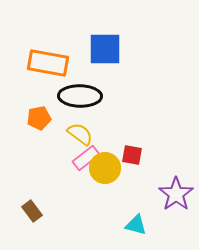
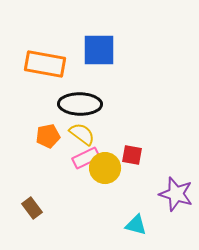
blue square: moved 6 px left, 1 px down
orange rectangle: moved 3 px left, 1 px down
black ellipse: moved 8 px down
orange pentagon: moved 9 px right, 18 px down
yellow semicircle: moved 2 px right
pink rectangle: rotated 12 degrees clockwise
purple star: rotated 20 degrees counterclockwise
brown rectangle: moved 3 px up
